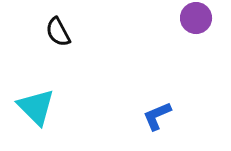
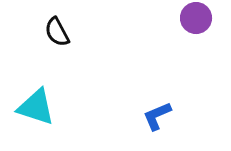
black semicircle: moved 1 px left
cyan triangle: rotated 27 degrees counterclockwise
